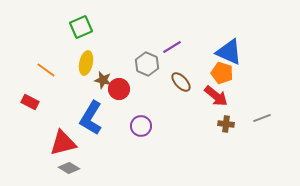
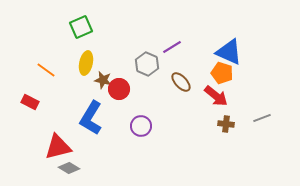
red triangle: moved 5 px left, 4 px down
